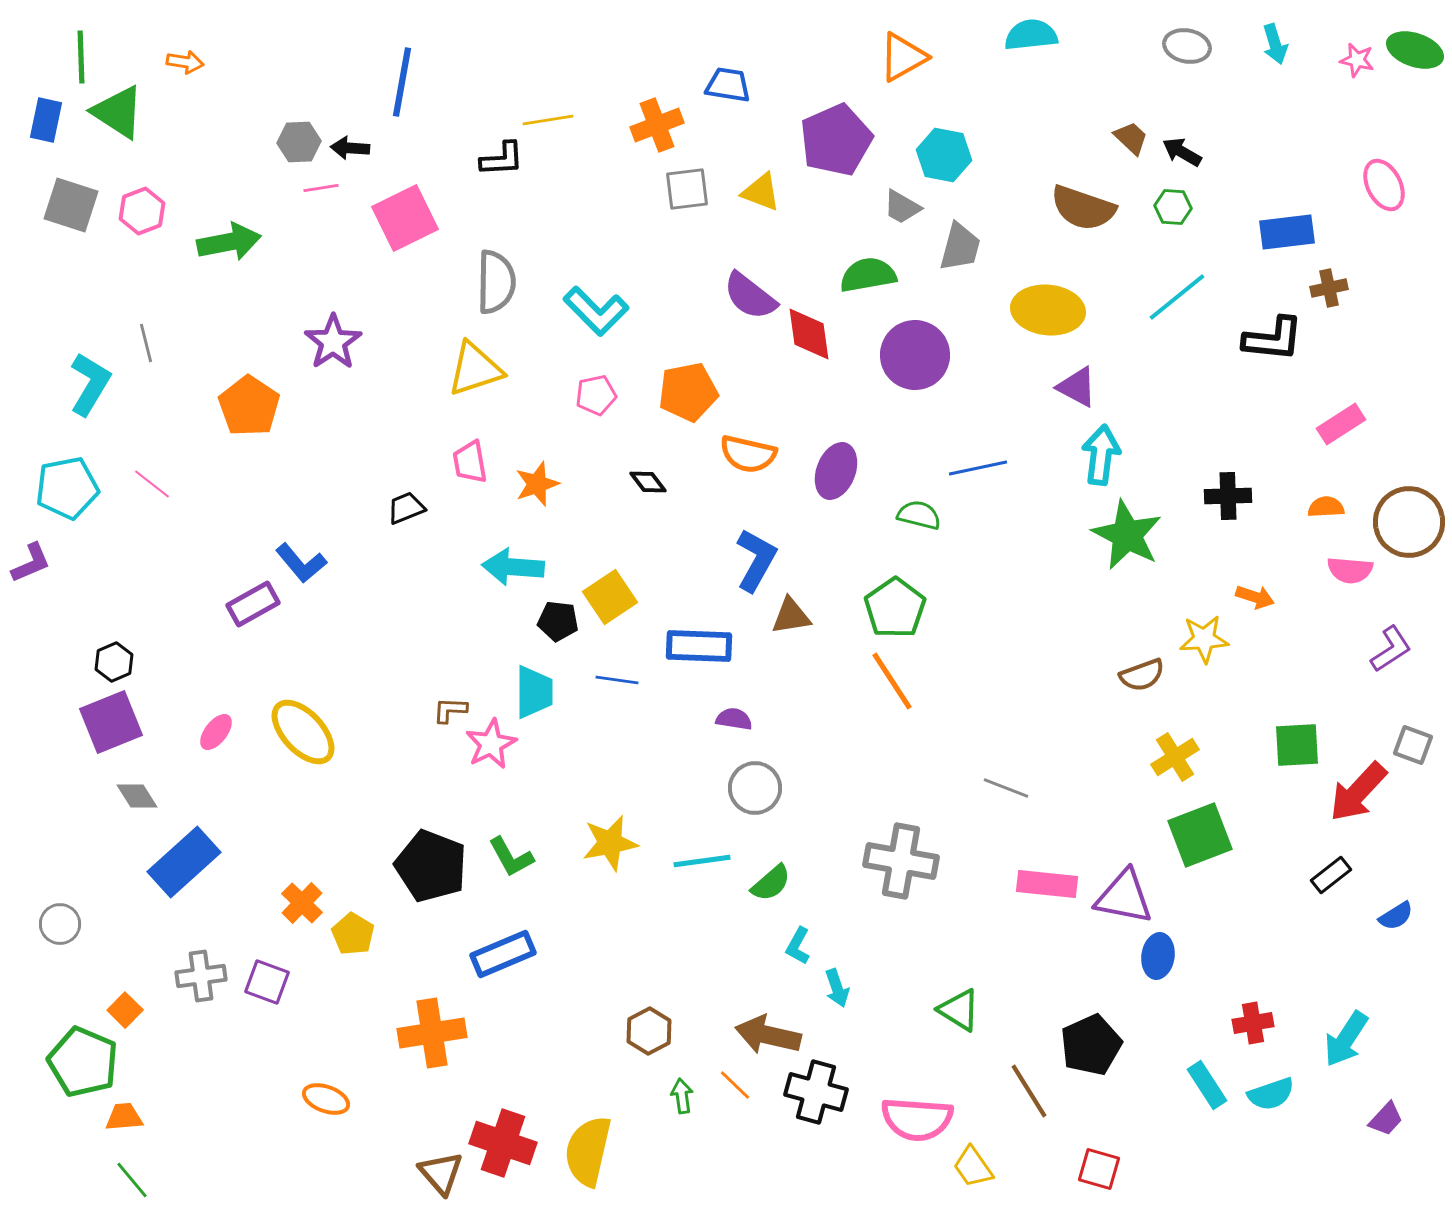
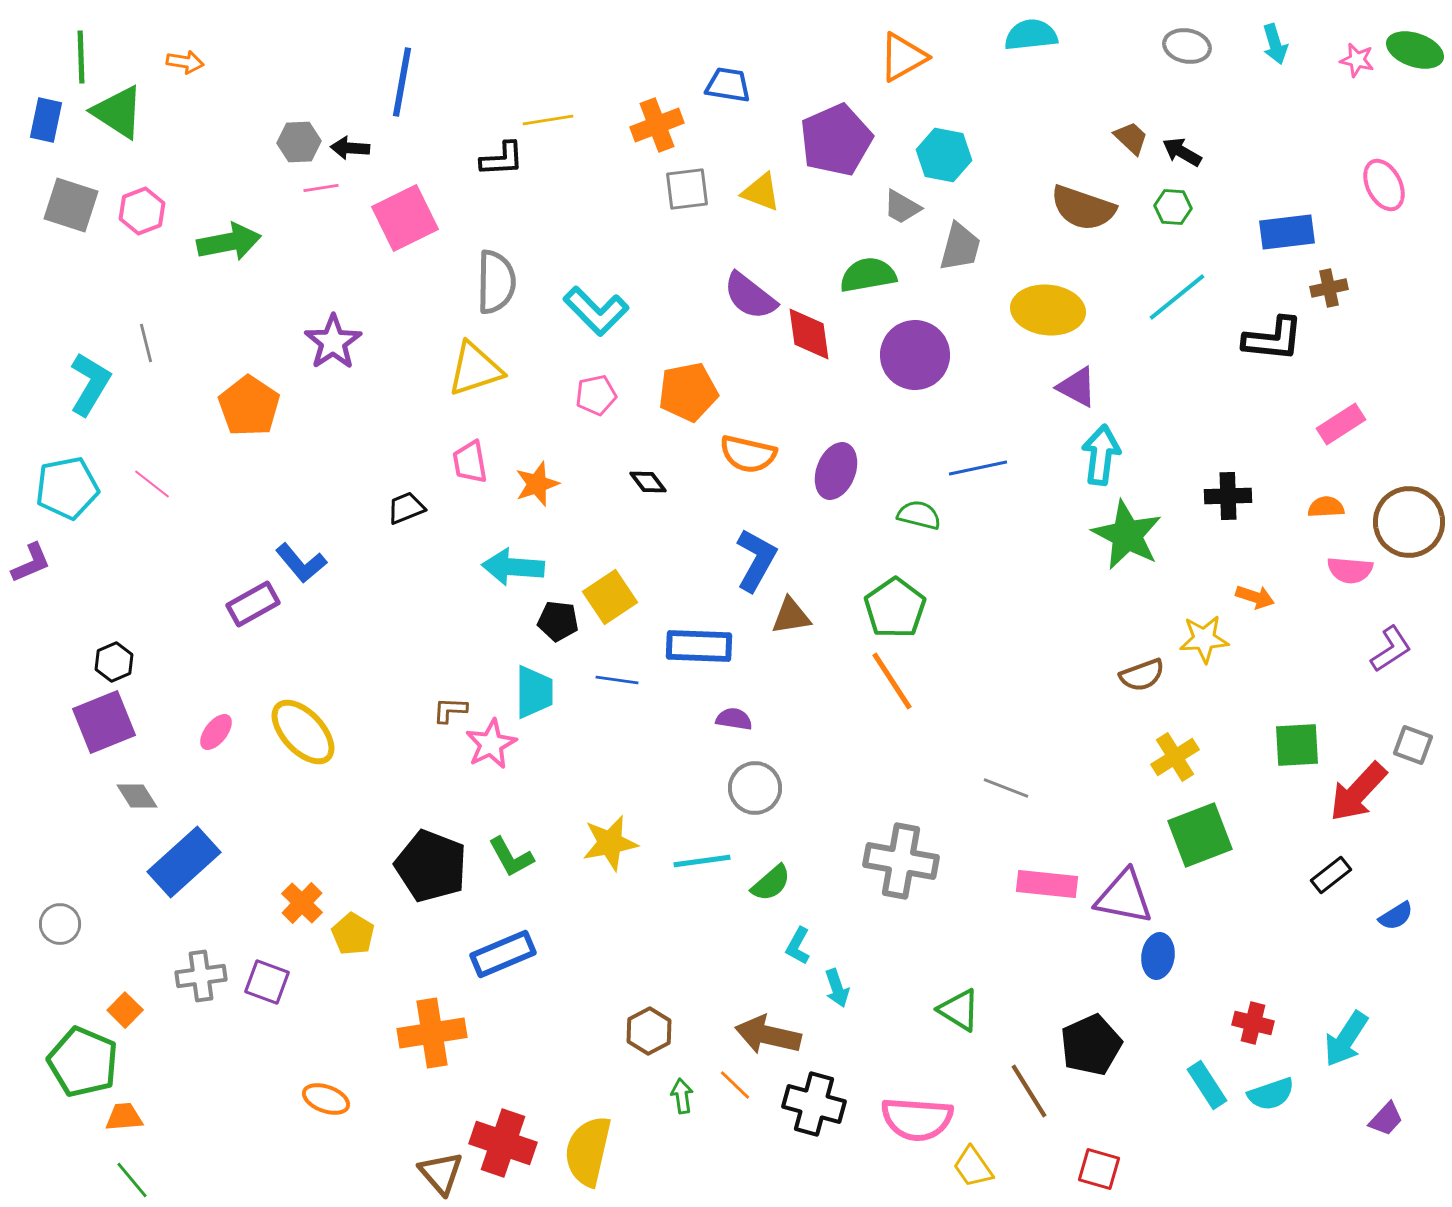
purple square at (111, 722): moved 7 px left
red cross at (1253, 1023): rotated 24 degrees clockwise
black cross at (816, 1092): moved 2 px left, 12 px down
